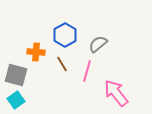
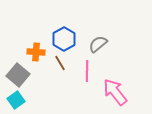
blue hexagon: moved 1 px left, 4 px down
brown line: moved 2 px left, 1 px up
pink line: rotated 15 degrees counterclockwise
gray square: moved 2 px right; rotated 25 degrees clockwise
pink arrow: moved 1 px left, 1 px up
